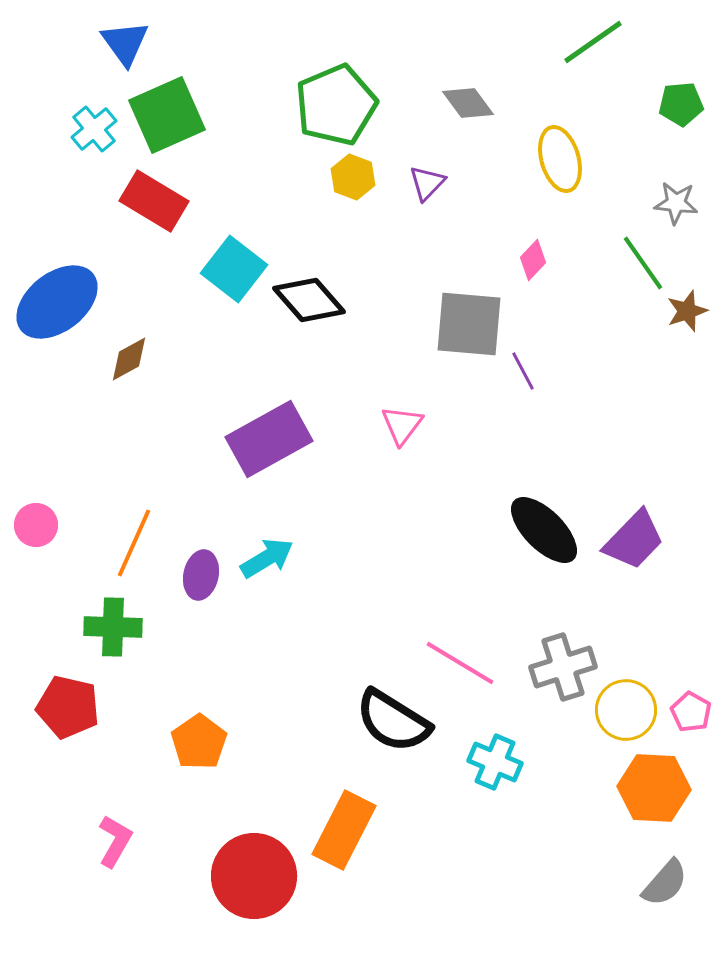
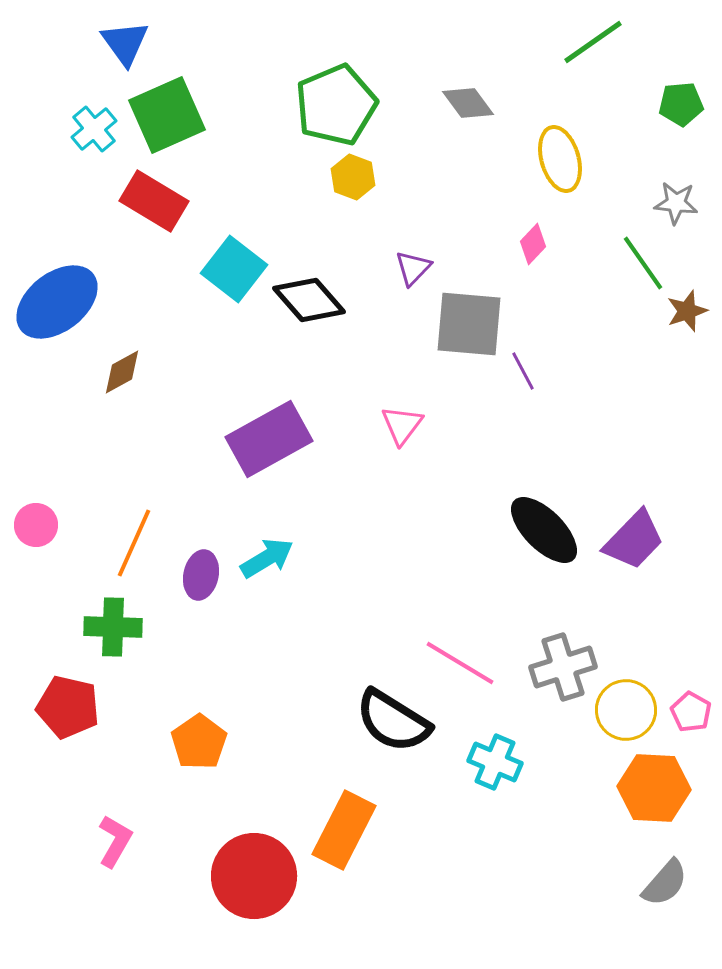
purple triangle at (427, 183): moved 14 px left, 85 px down
pink diamond at (533, 260): moved 16 px up
brown diamond at (129, 359): moved 7 px left, 13 px down
